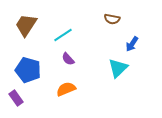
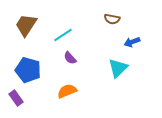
blue arrow: moved 2 px up; rotated 35 degrees clockwise
purple semicircle: moved 2 px right, 1 px up
orange semicircle: moved 1 px right, 2 px down
